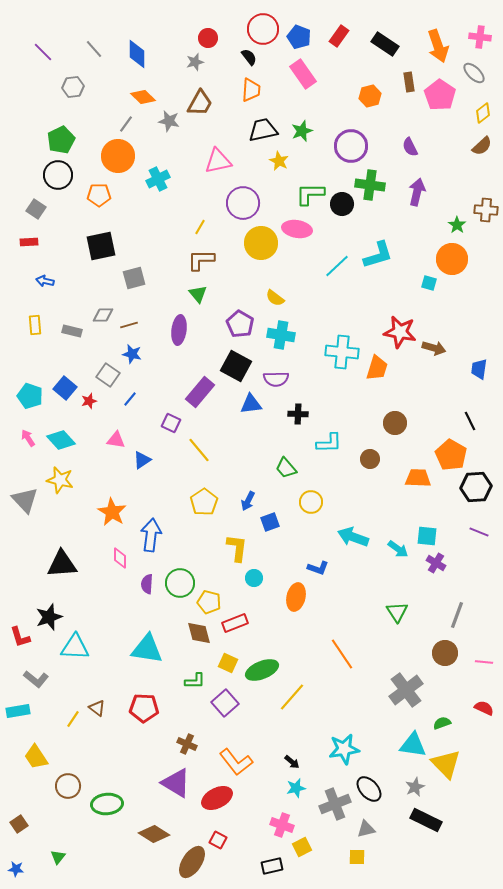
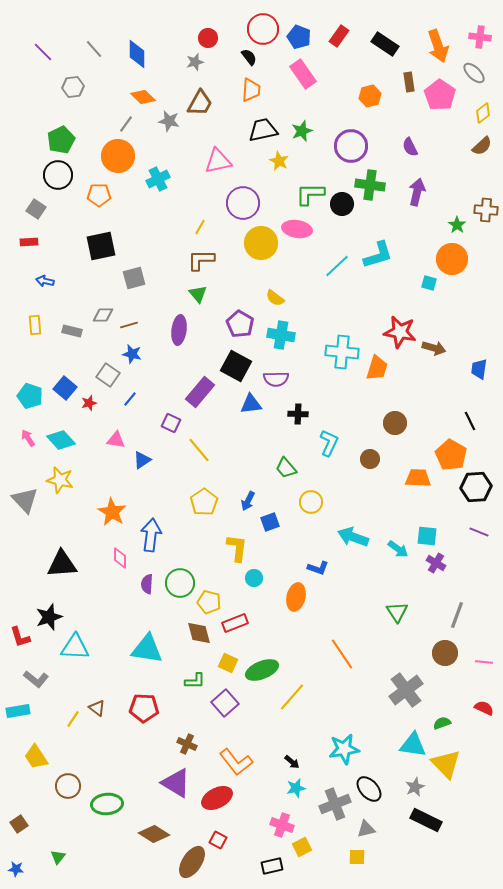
red star at (89, 401): moved 2 px down
cyan L-shape at (329, 443): rotated 64 degrees counterclockwise
